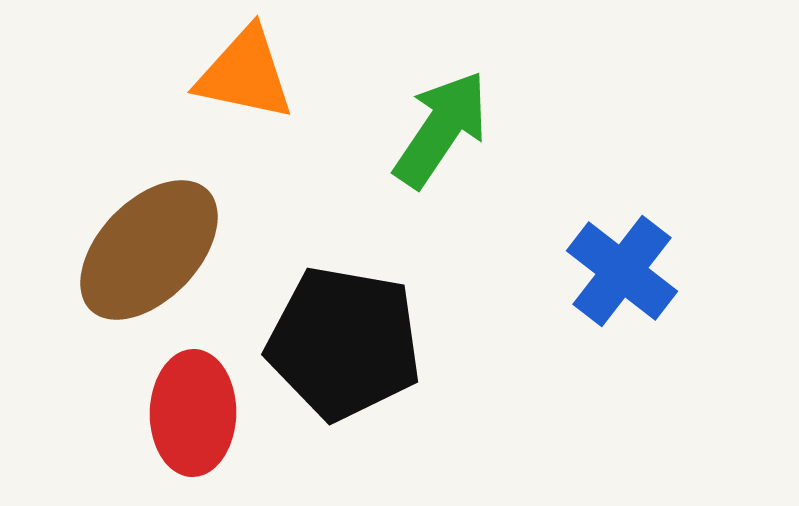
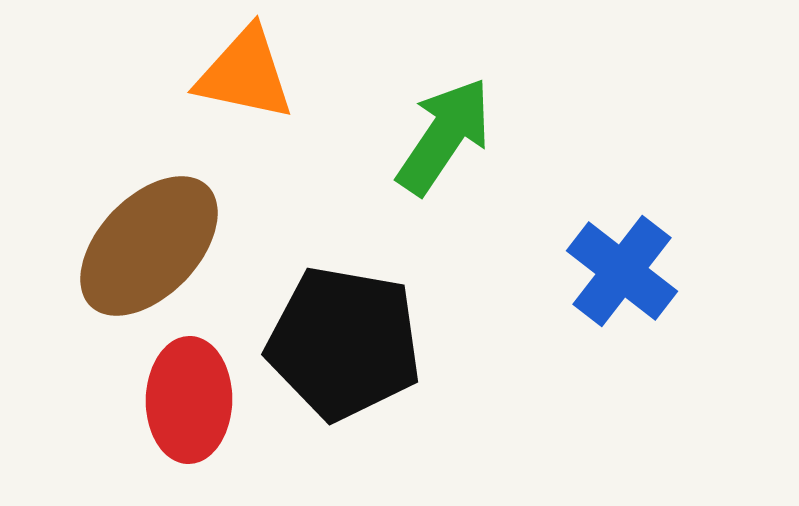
green arrow: moved 3 px right, 7 px down
brown ellipse: moved 4 px up
red ellipse: moved 4 px left, 13 px up
